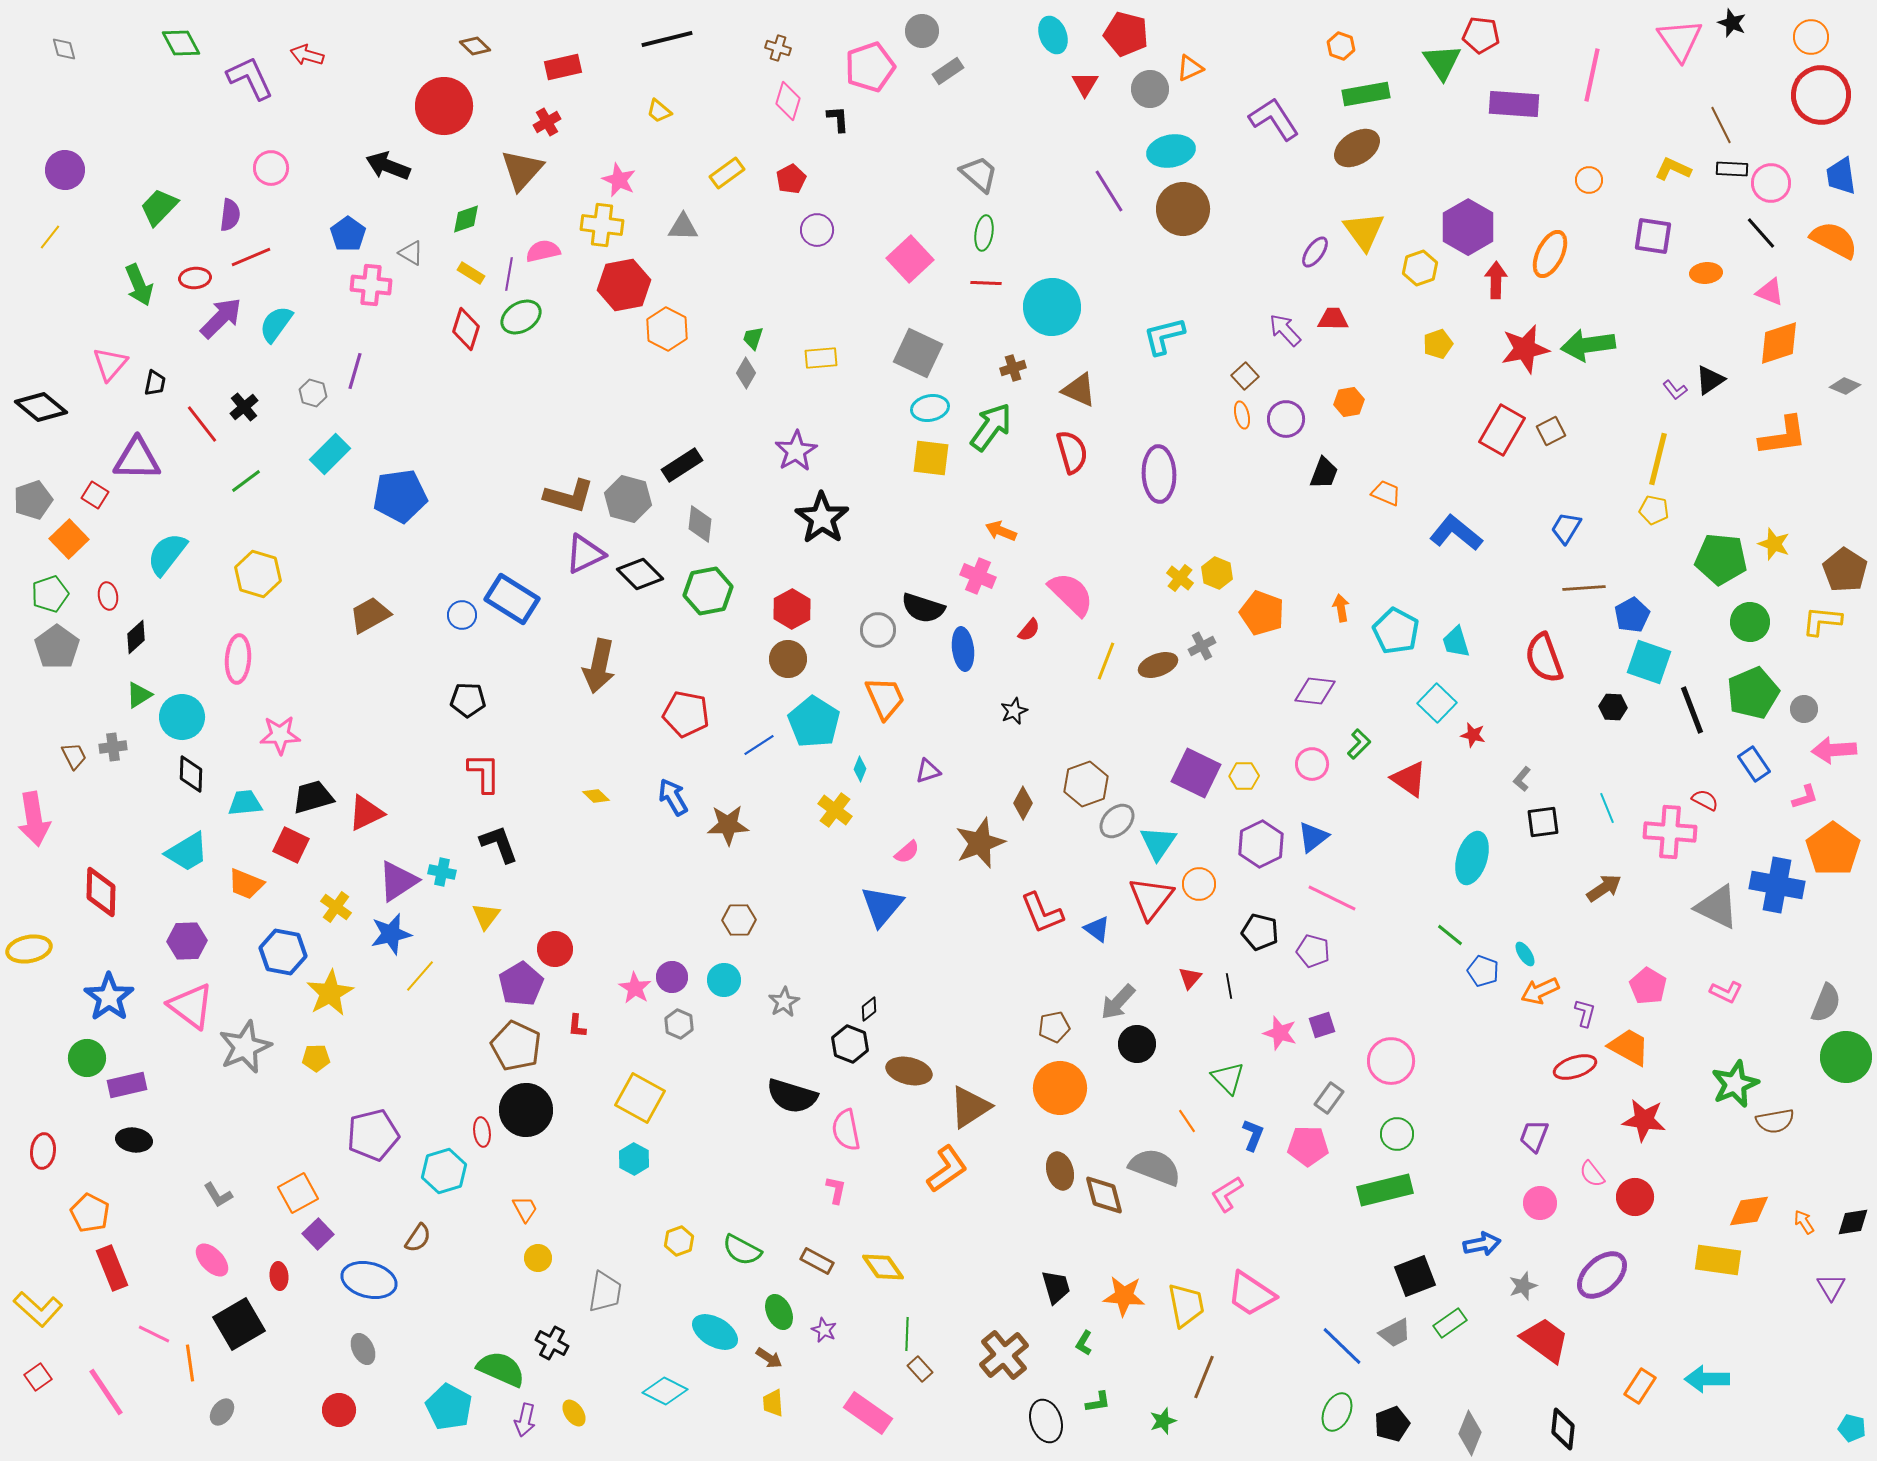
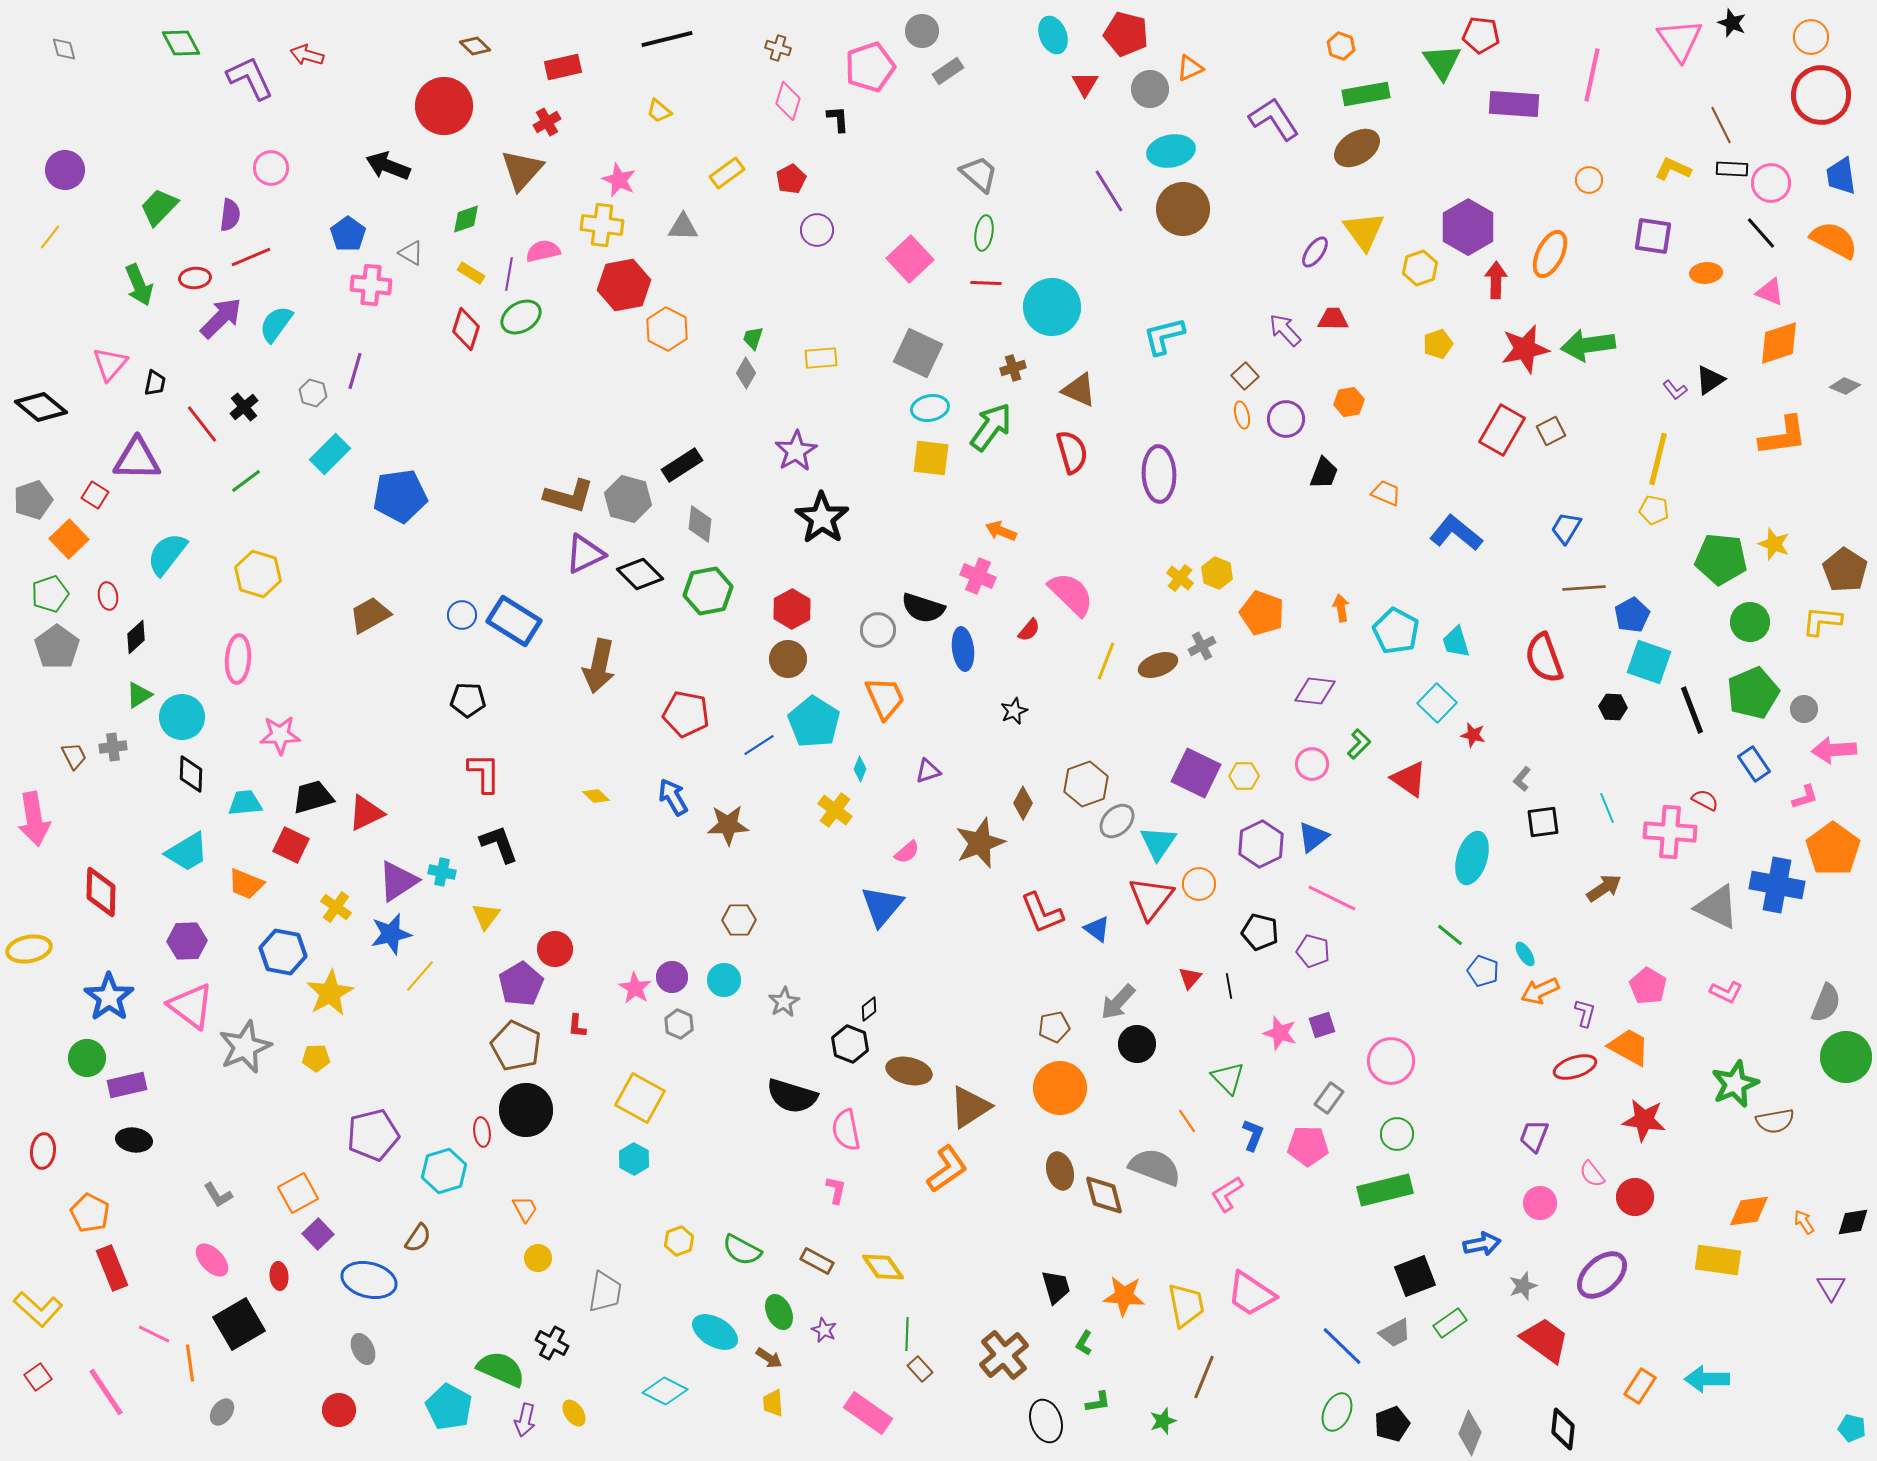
blue rectangle at (512, 599): moved 2 px right, 22 px down
